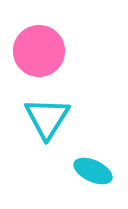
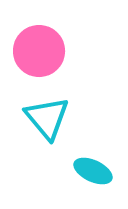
cyan triangle: rotated 12 degrees counterclockwise
